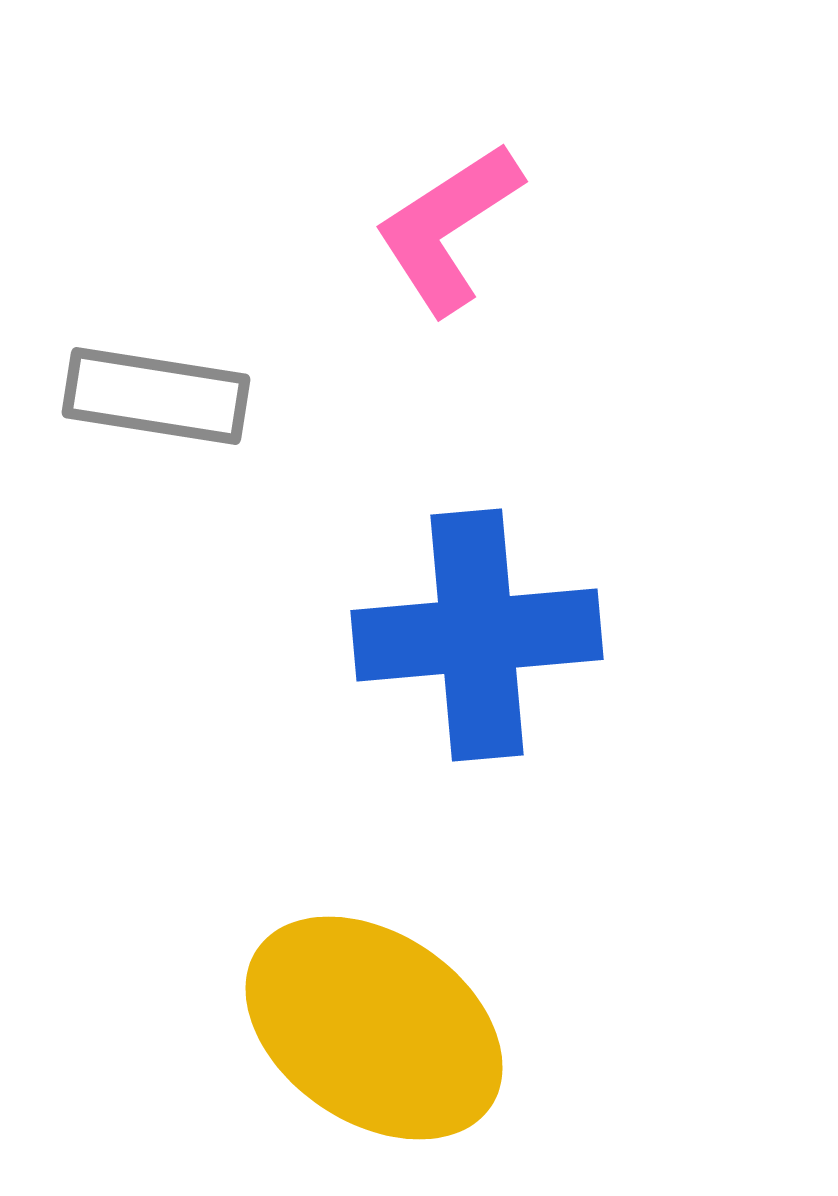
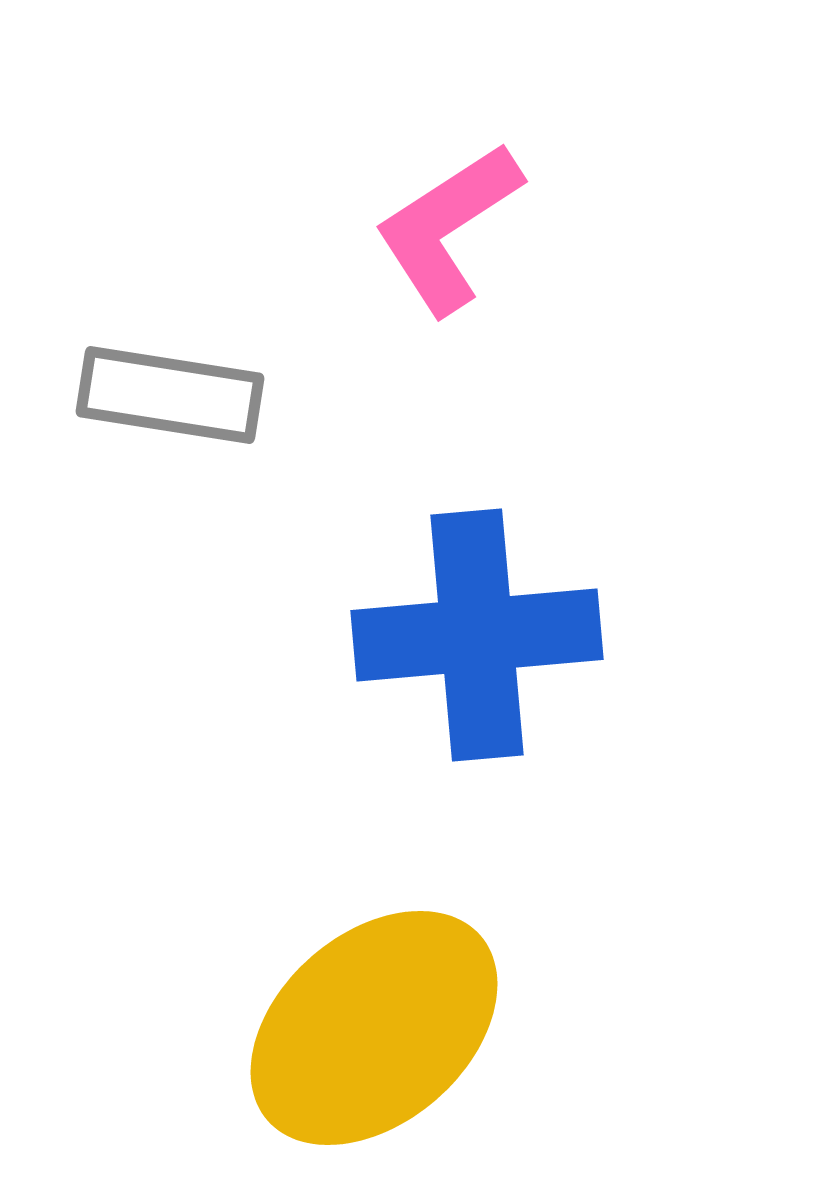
gray rectangle: moved 14 px right, 1 px up
yellow ellipse: rotated 75 degrees counterclockwise
